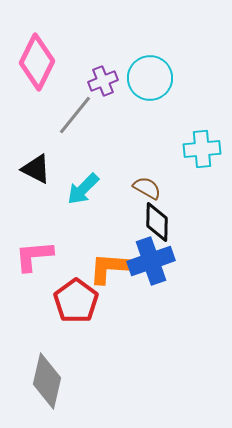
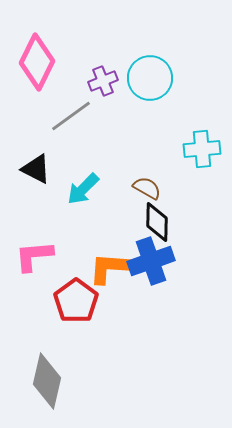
gray line: moved 4 px left, 1 px down; rotated 15 degrees clockwise
